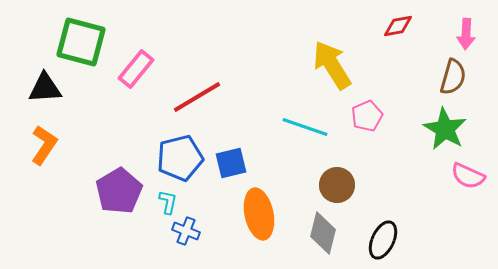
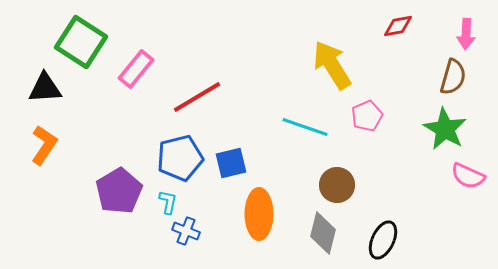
green square: rotated 18 degrees clockwise
orange ellipse: rotated 12 degrees clockwise
